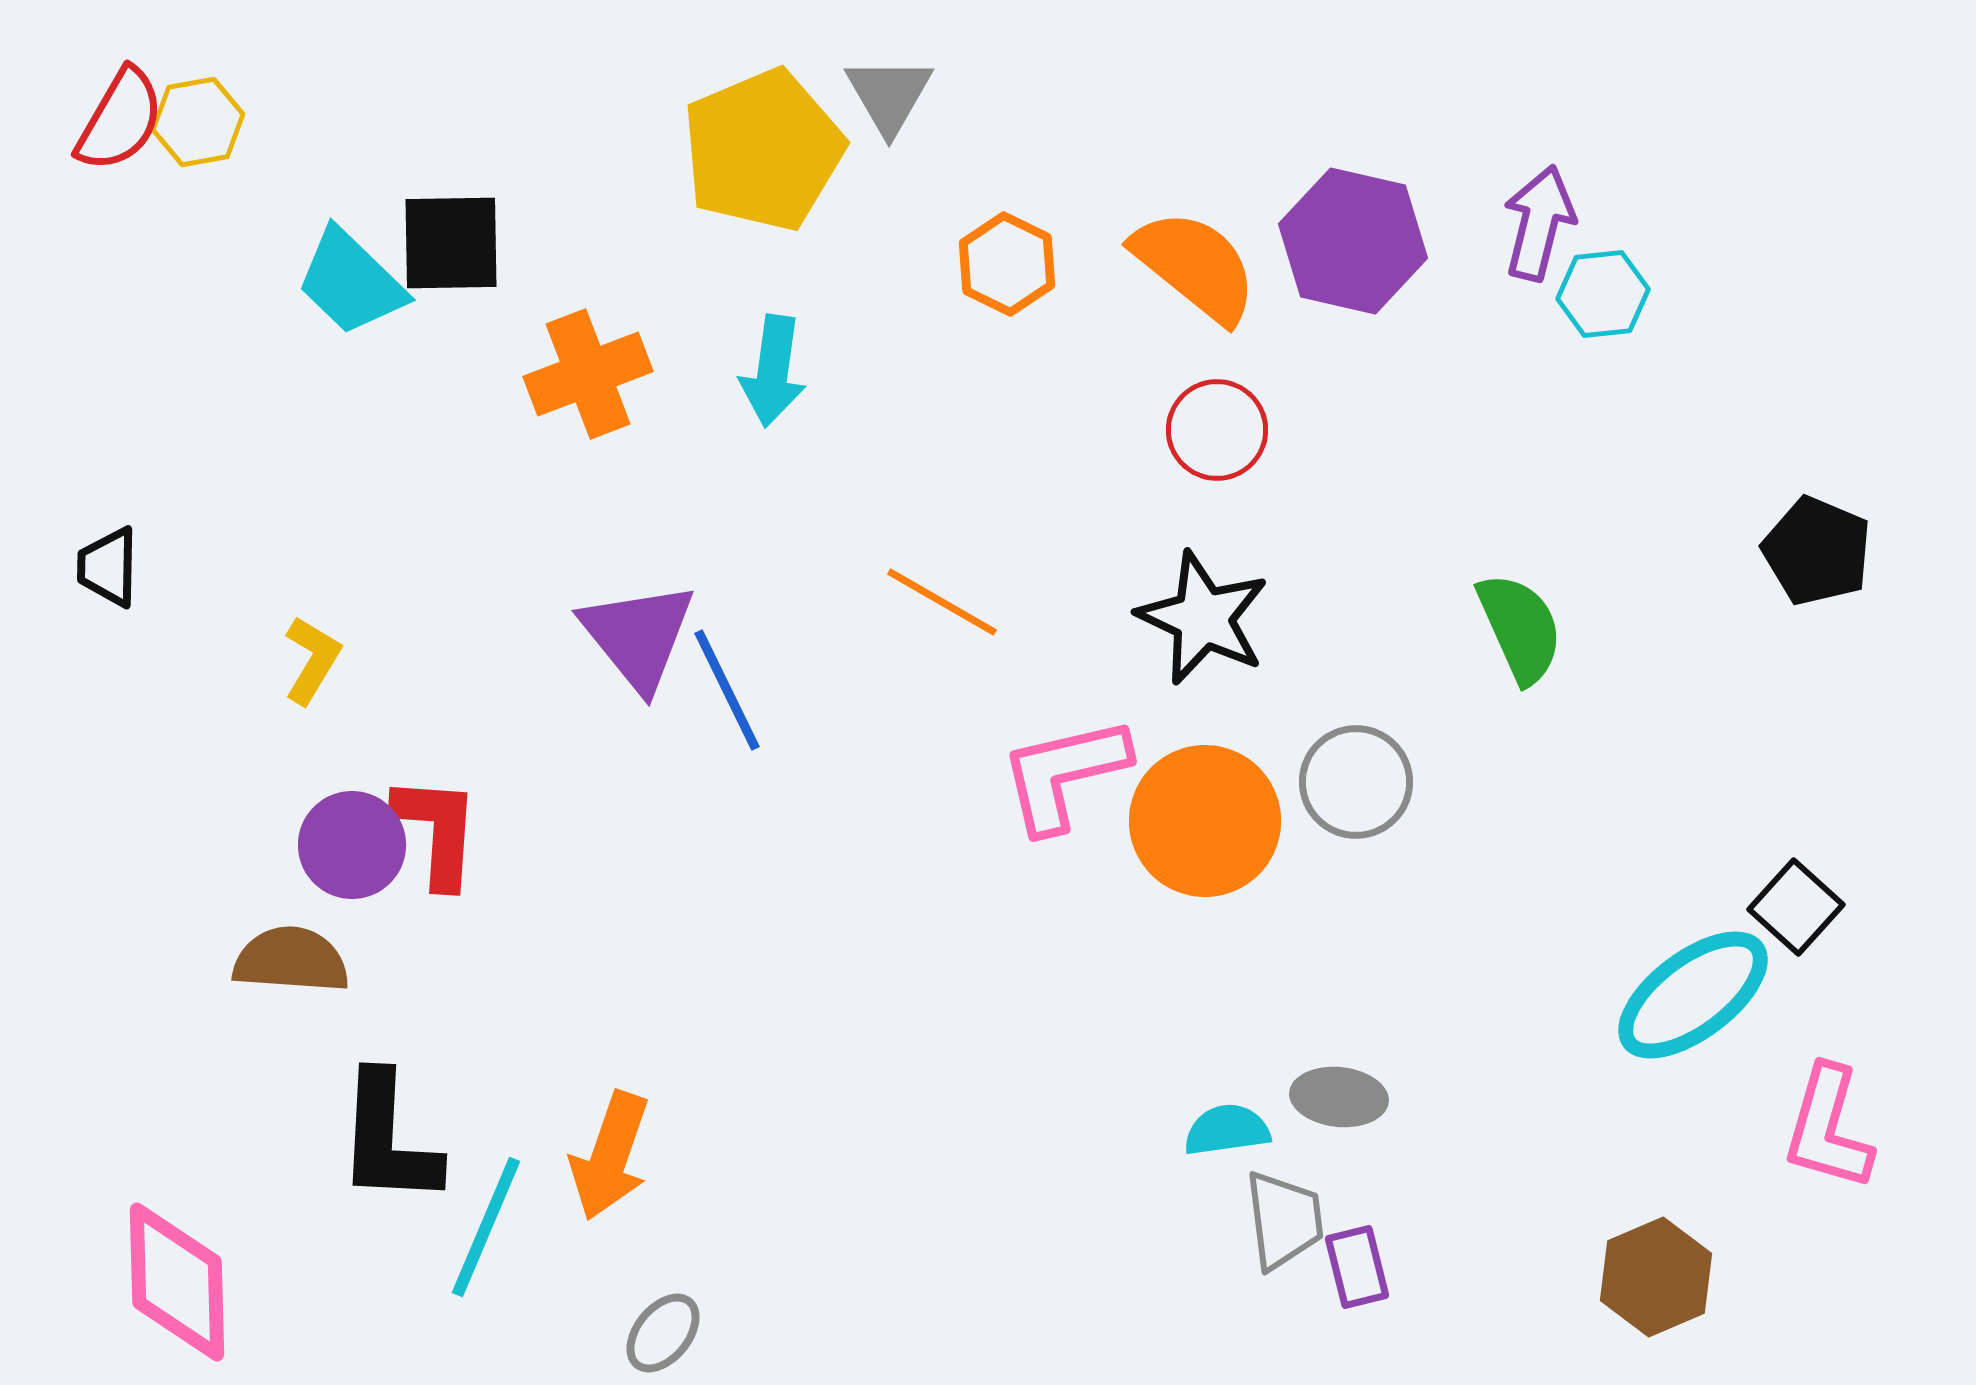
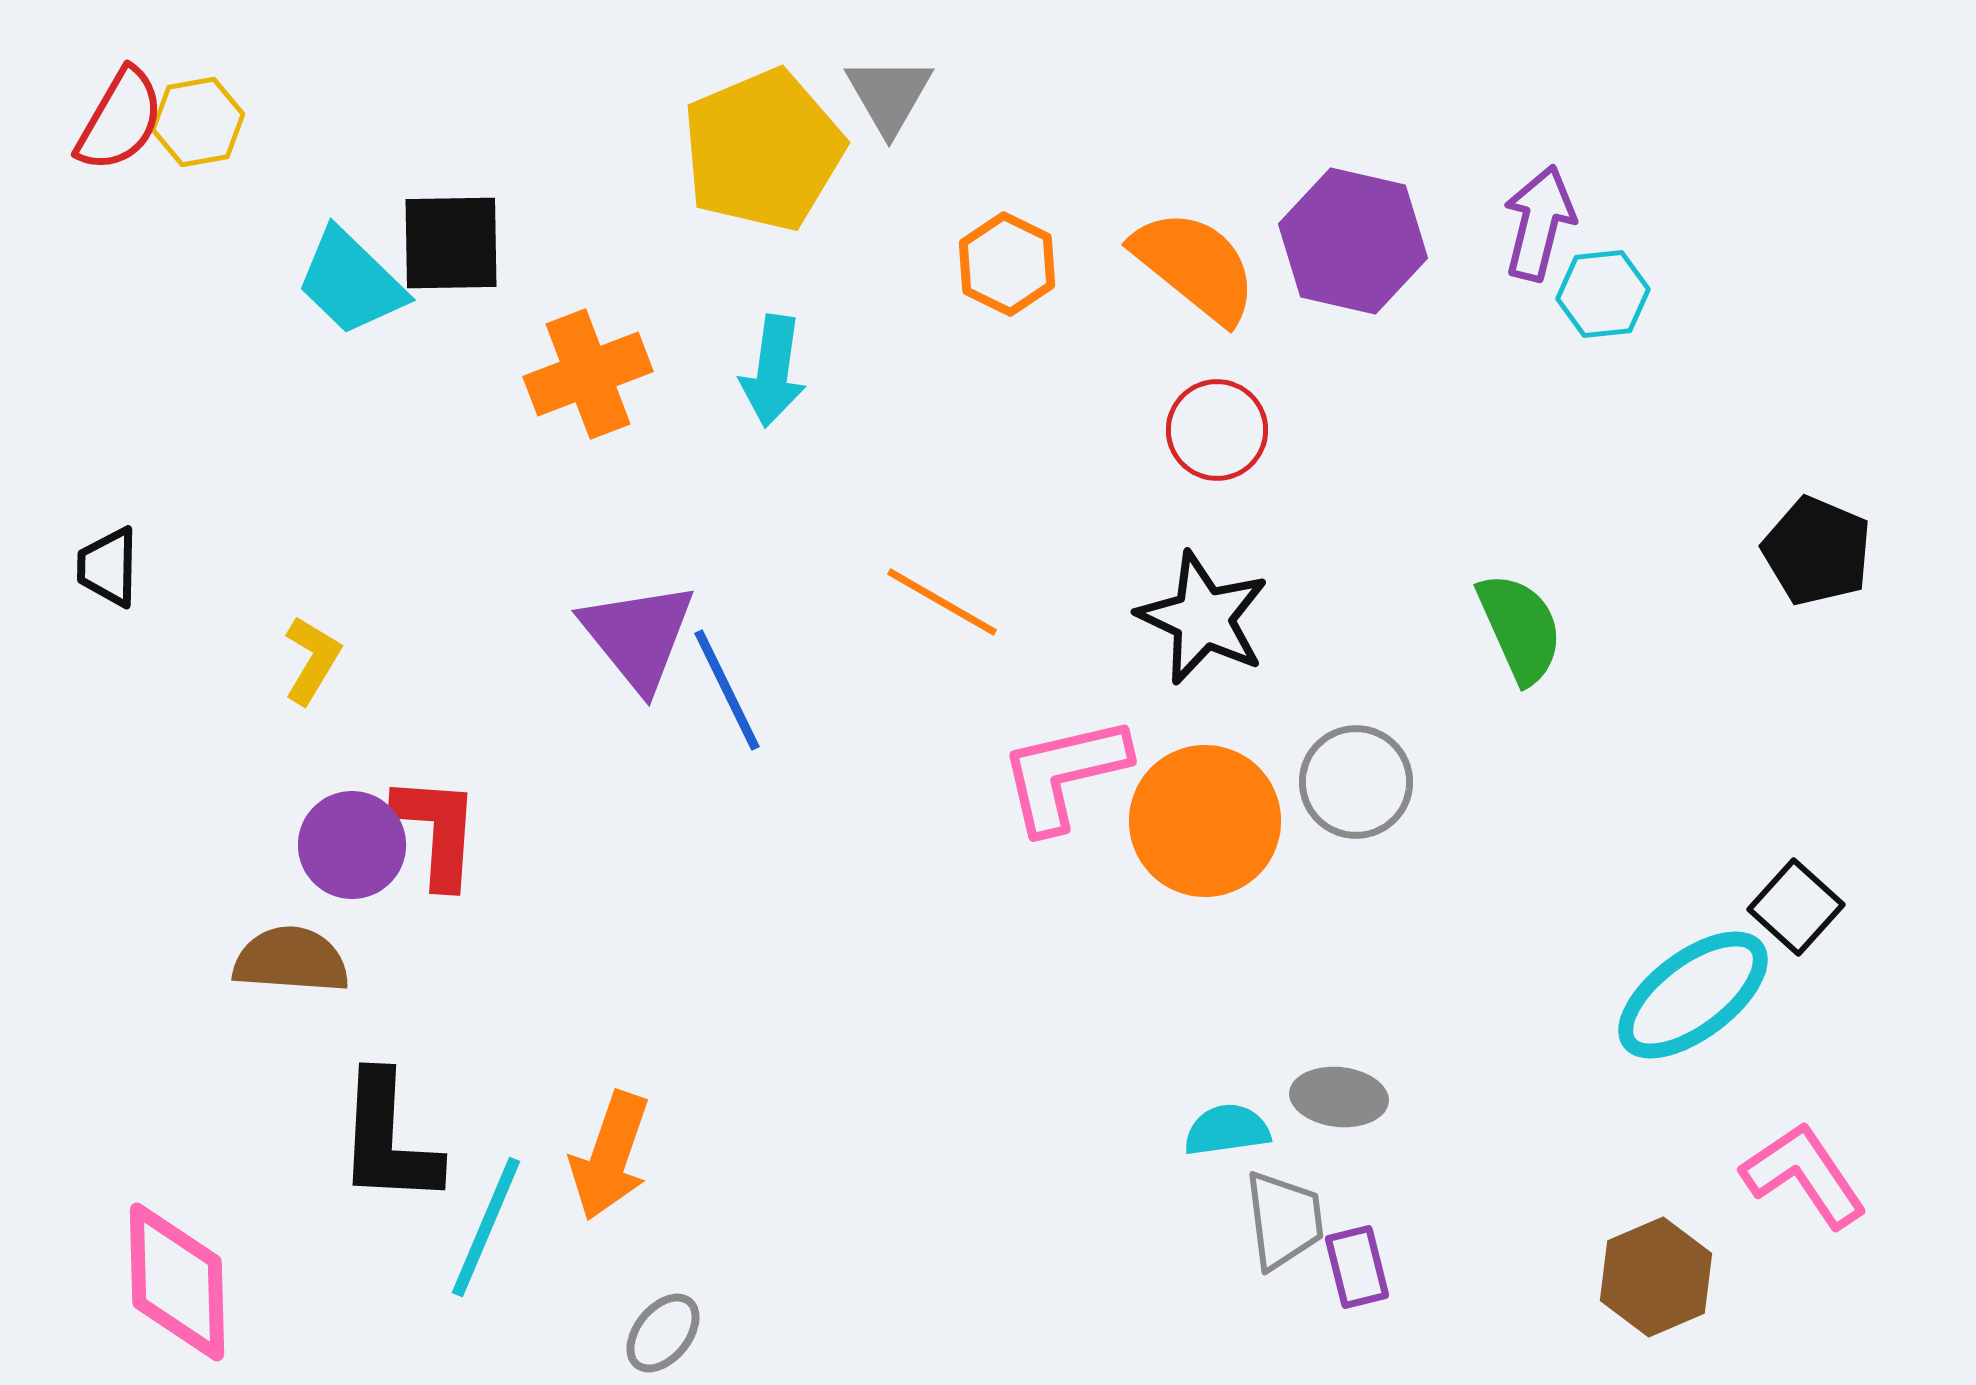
pink L-shape at (1828, 1128): moved 24 px left, 47 px down; rotated 130 degrees clockwise
